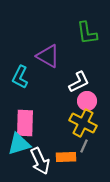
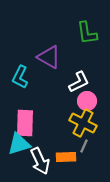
purple triangle: moved 1 px right, 1 px down
